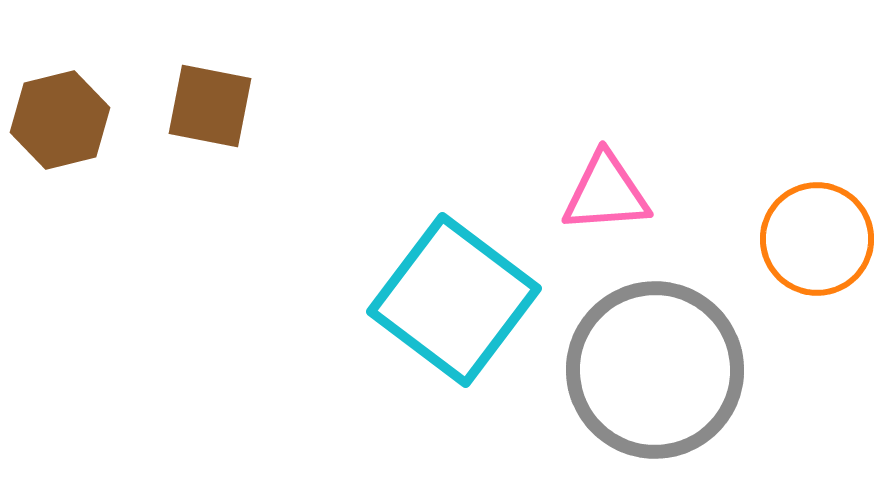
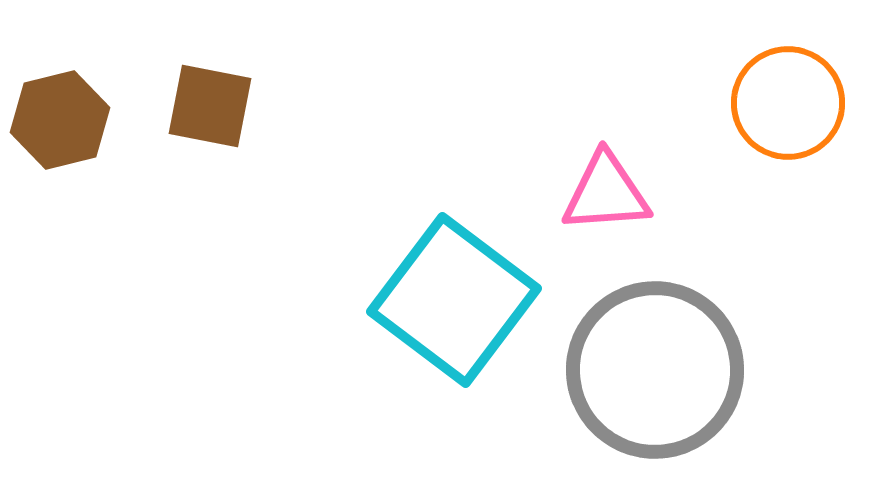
orange circle: moved 29 px left, 136 px up
